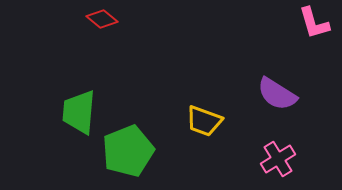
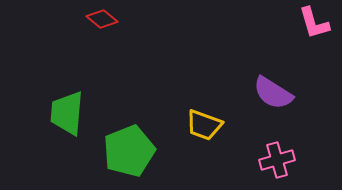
purple semicircle: moved 4 px left, 1 px up
green trapezoid: moved 12 px left, 1 px down
yellow trapezoid: moved 4 px down
green pentagon: moved 1 px right
pink cross: moved 1 px left, 1 px down; rotated 16 degrees clockwise
